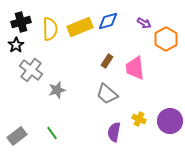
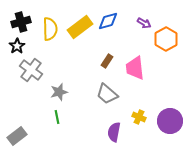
yellow rectangle: rotated 15 degrees counterclockwise
black star: moved 1 px right, 1 px down
gray star: moved 2 px right, 2 px down
yellow cross: moved 2 px up
green line: moved 5 px right, 16 px up; rotated 24 degrees clockwise
